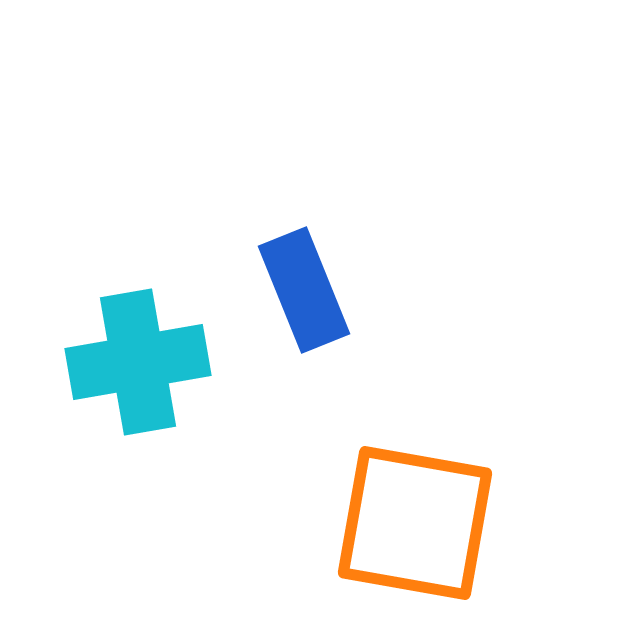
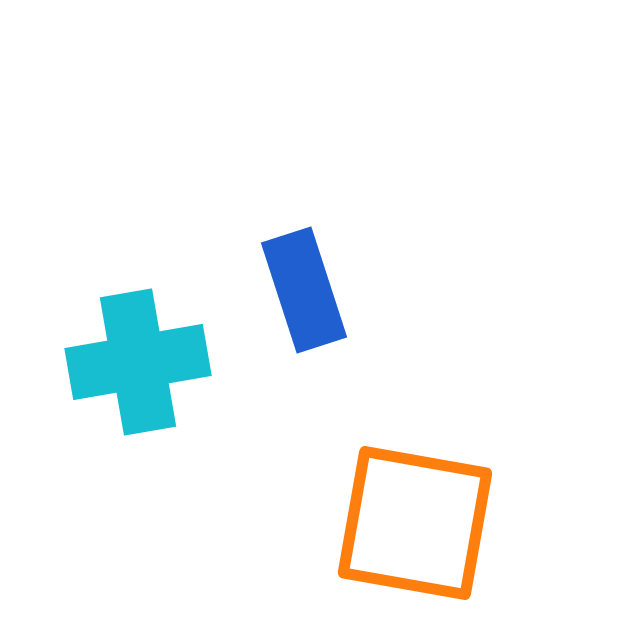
blue rectangle: rotated 4 degrees clockwise
